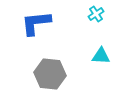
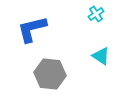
blue L-shape: moved 4 px left, 6 px down; rotated 8 degrees counterclockwise
cyan triangle: rotated 30 degrees clockwise
